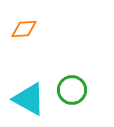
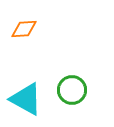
cyan triangle: moved 3 px left
